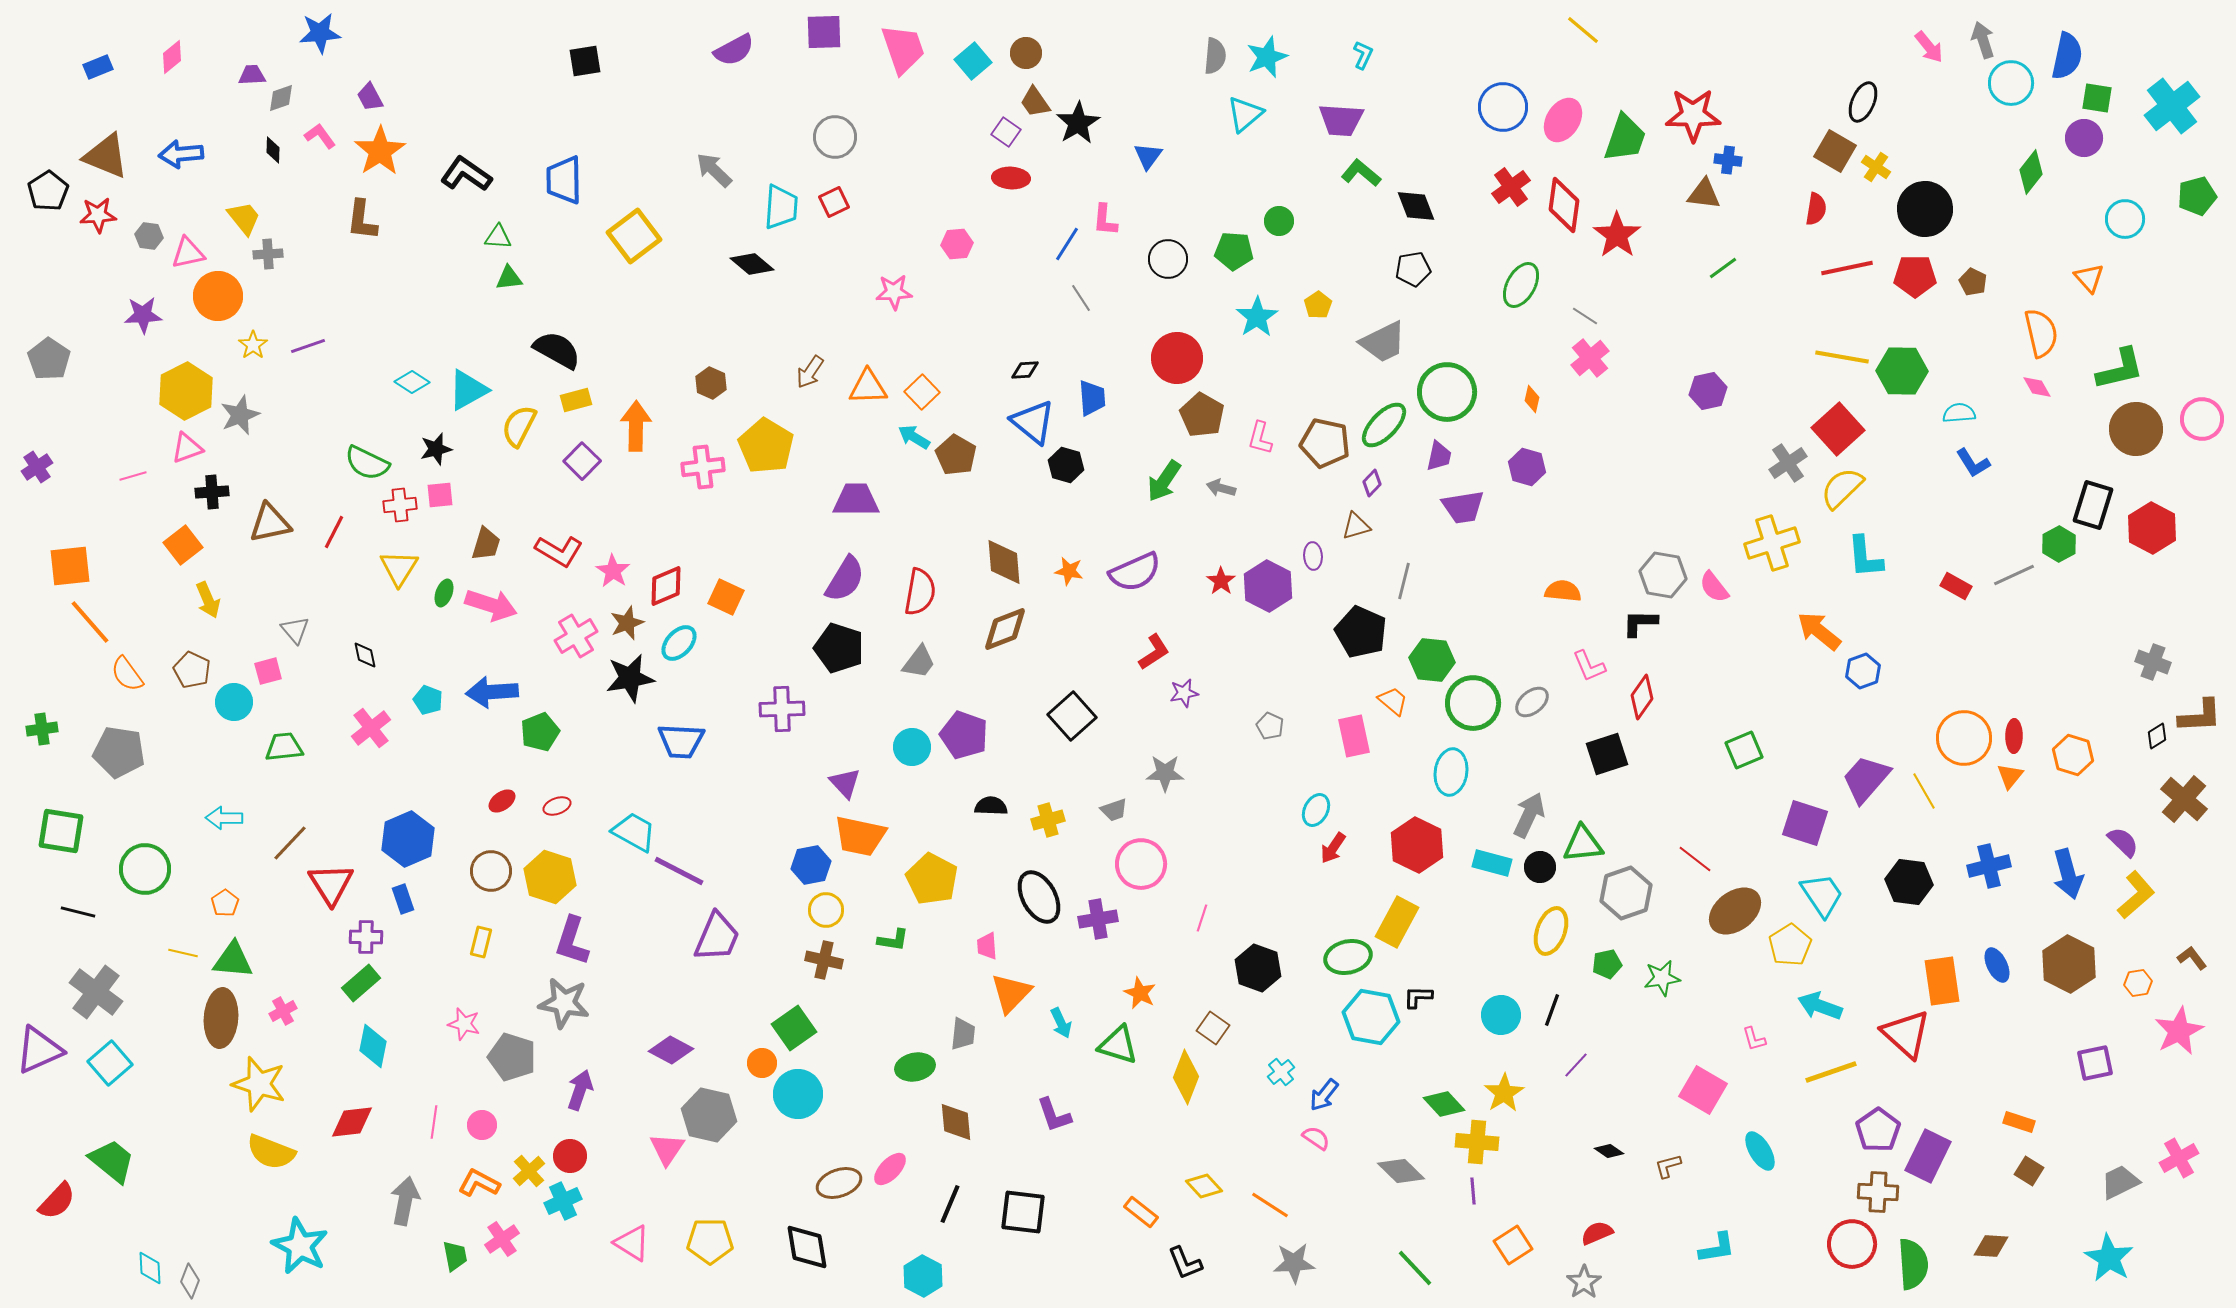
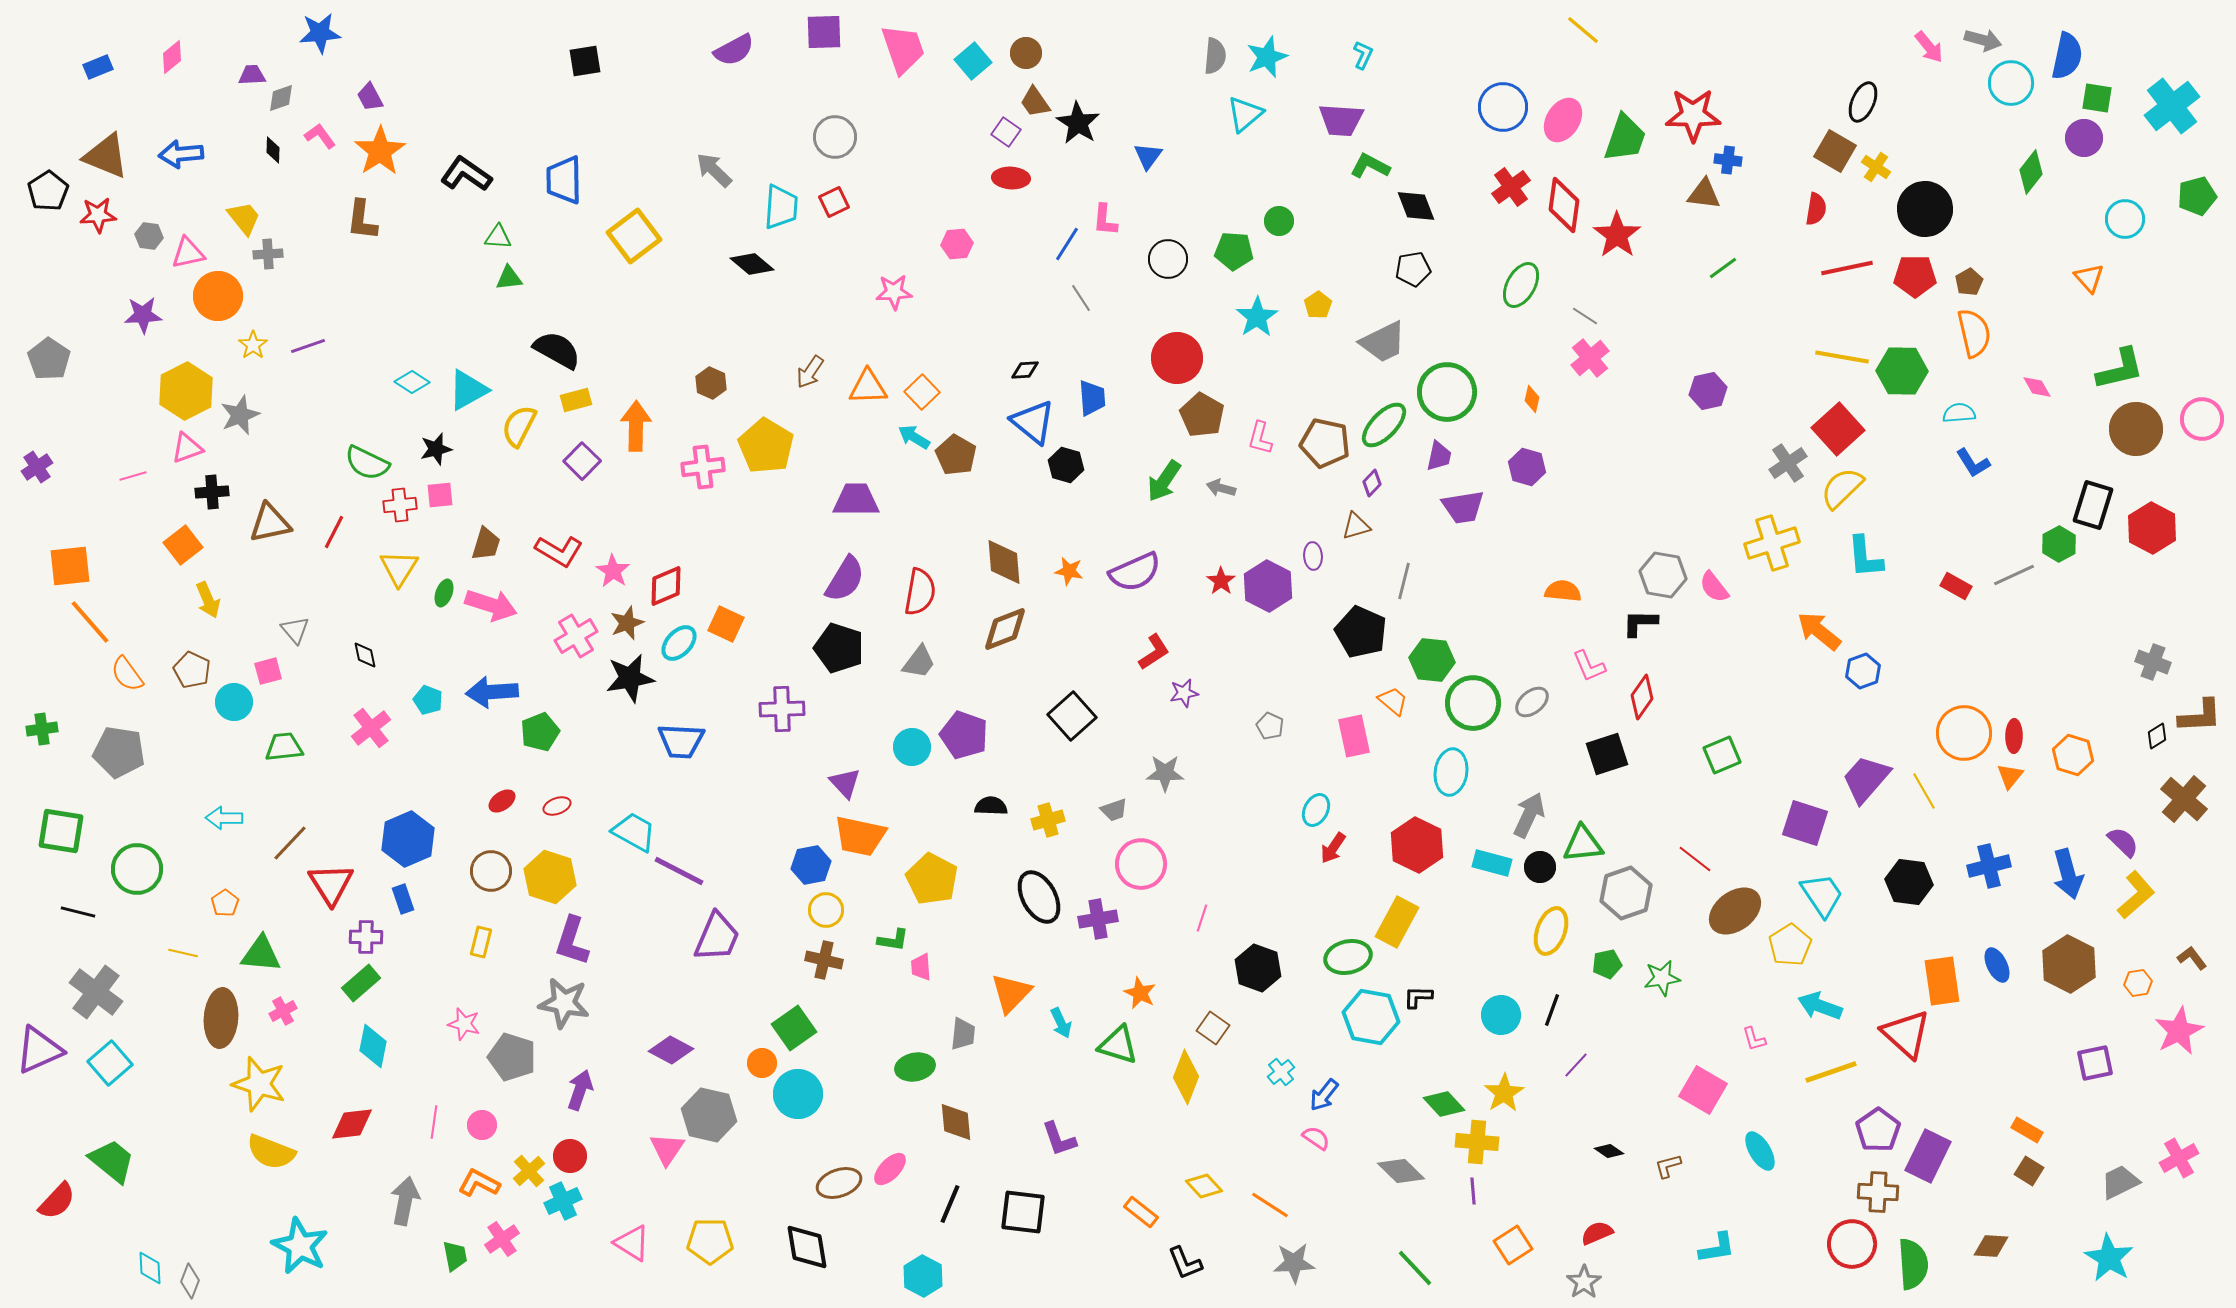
gray arrow at (1983, 40): rotated 123 degrees clockwise
black star at (1078, 123): rotated 9 degrees counterclockwise
green L-shape at (1361, 173): moved 9 px right, 7 px up; rotated 12 degrees counterclockwise
brown pentagon at (1973, 282): moved 4 px left; rotated 16 degrees clockwise
orange semicircle at (2041, 333): moved 67 px left
orange square at (726, 597): moved 27 px down
orange circle at (1964, 738): moved 5 px up
green square at (1744, 750): moved 22 px left, 5 px down
green circle at (145, 869): moved 8 px left
pink trapezoid at (987, 946): moved 66 px left, 21 px down
green triangle at (233, 960): moved 28 px right, 6 px up
purple L-shape at (1054, 1115): moved 5 px right, 24 px down
red diamond at (352, 1122): moved 2 px down
orange rectangle at (2019, 1122): moved 8 px right, 8 px down; rotated 12 degrees clockwise
